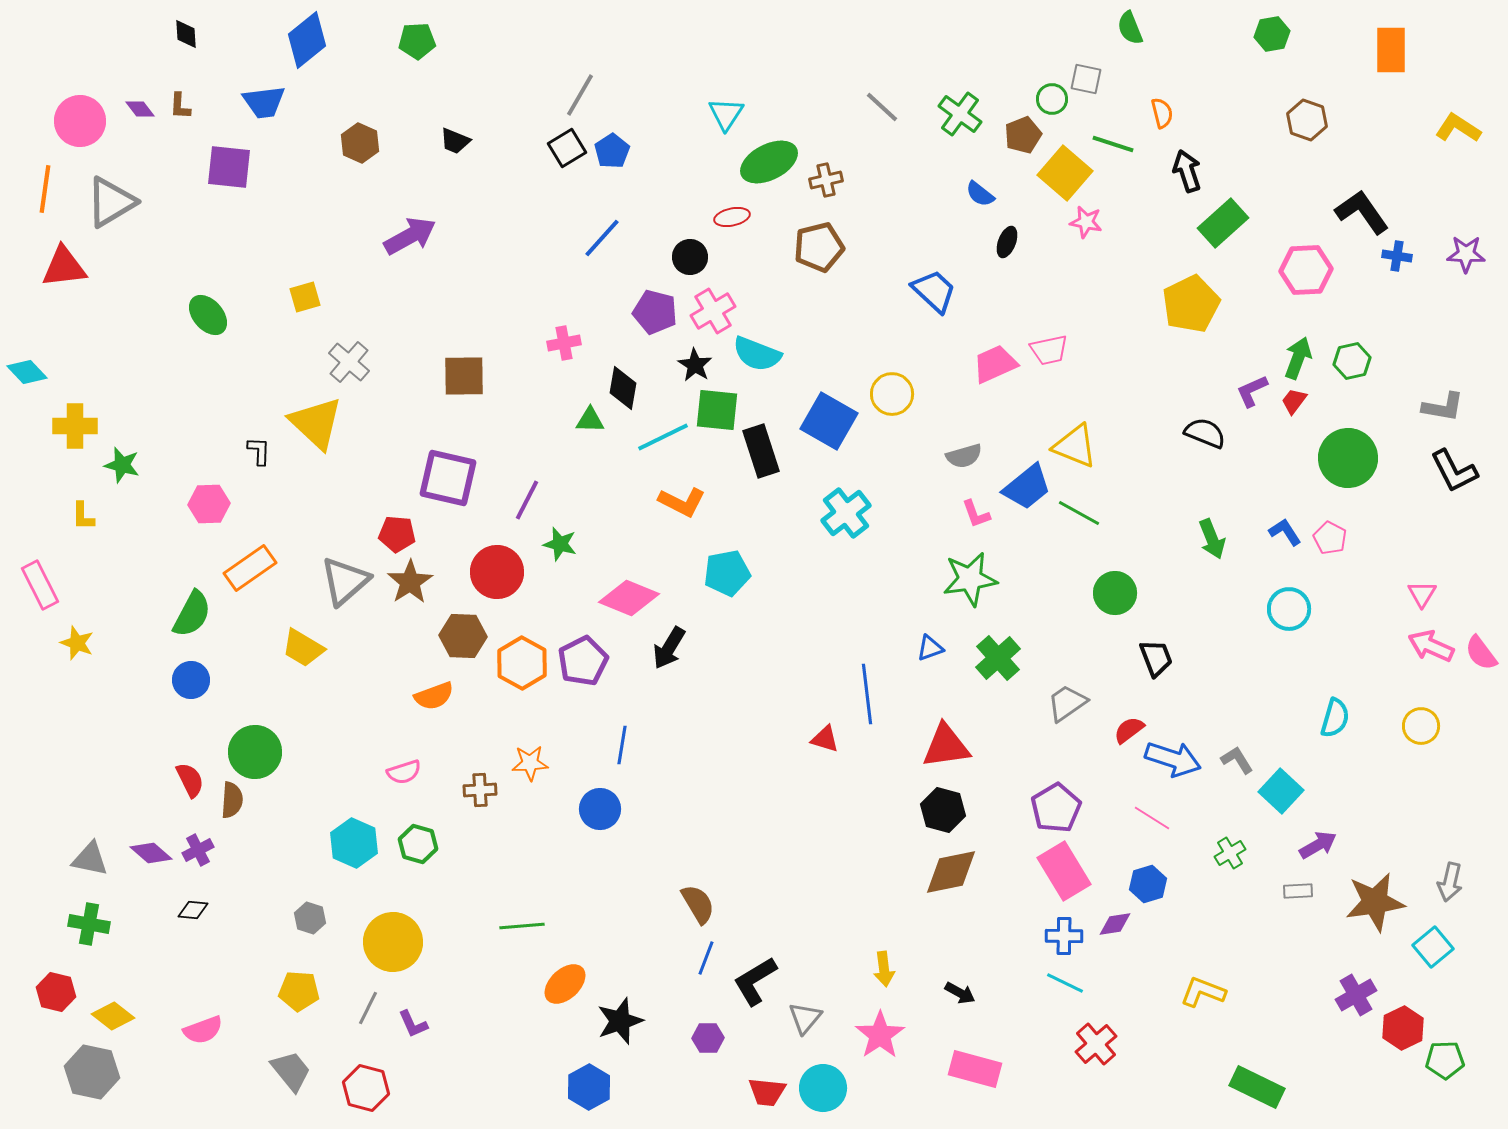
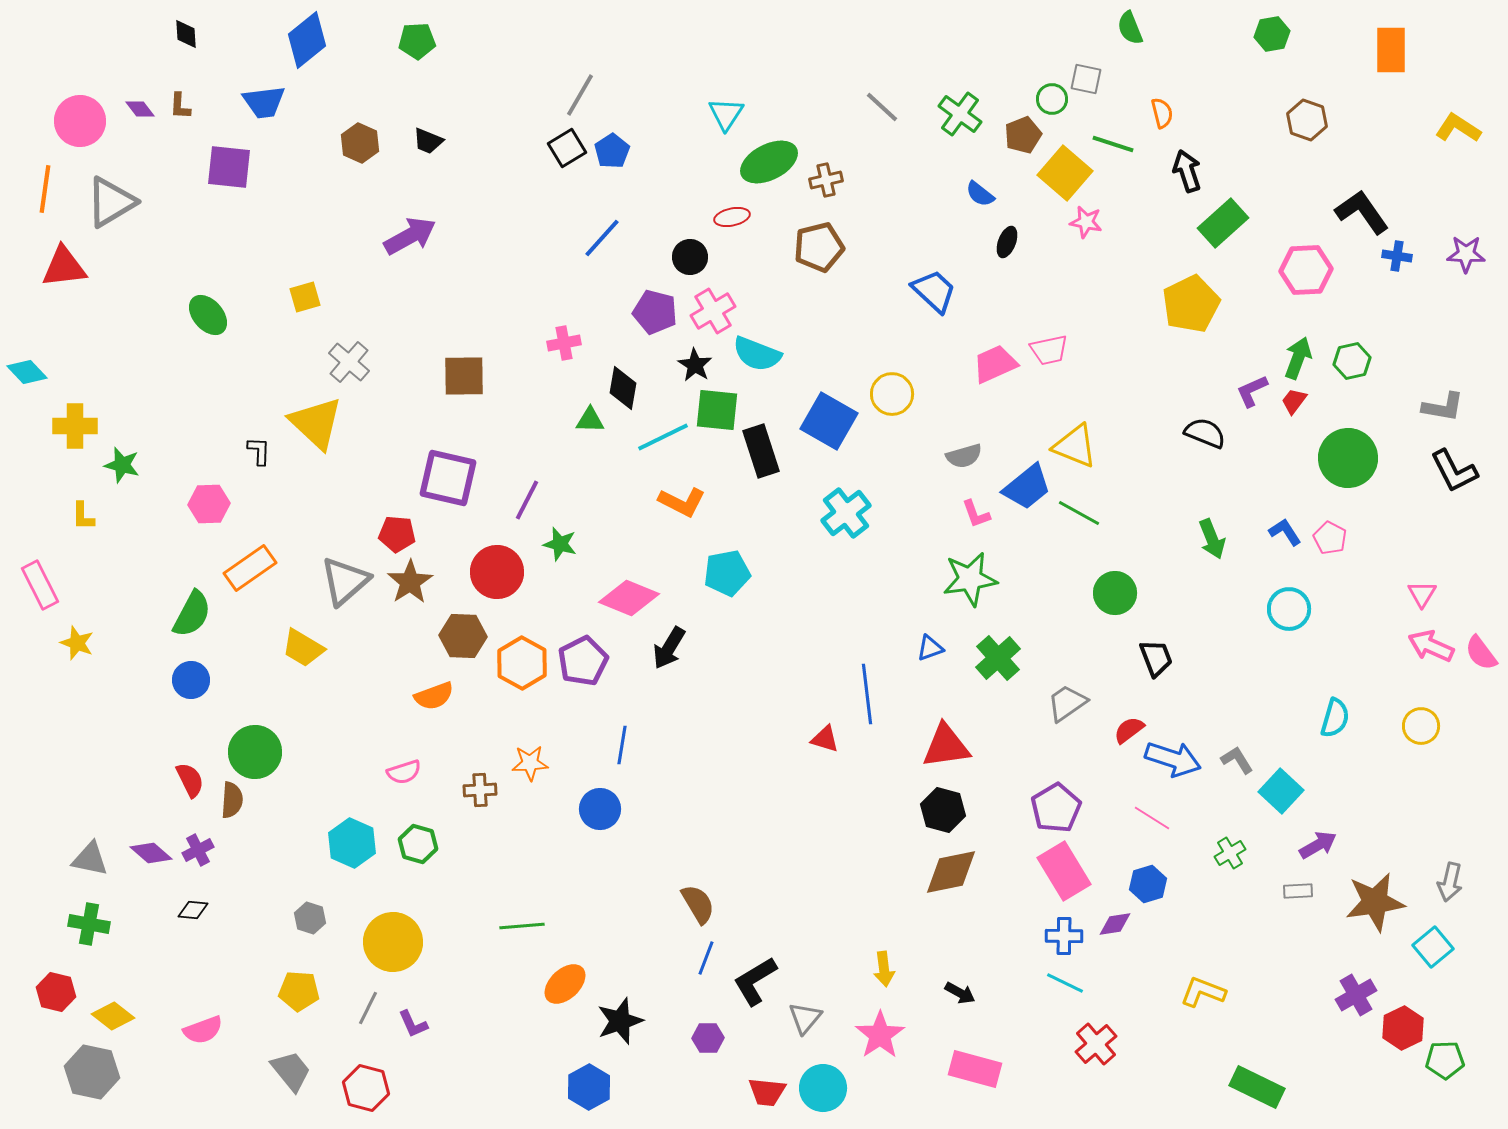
black trapezoid at (455, 141): moved 27 px left
cyan hexagon at (354, 843): moved 2 px left
